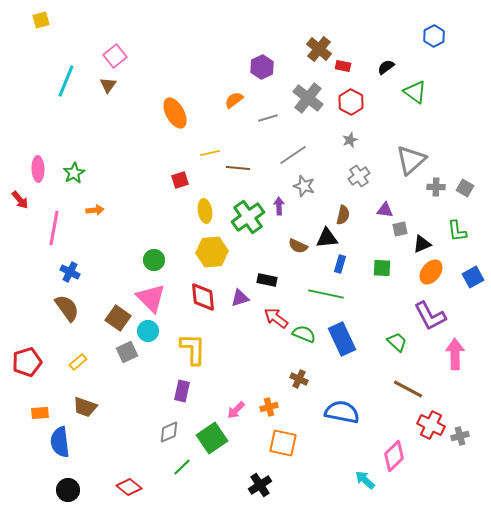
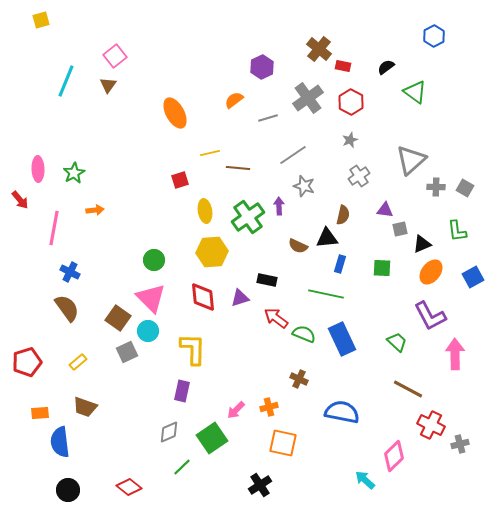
gray cross at (308, 98): rotated 16 degrees clockwise
gray cross at (460, 436): moved 8 px down
